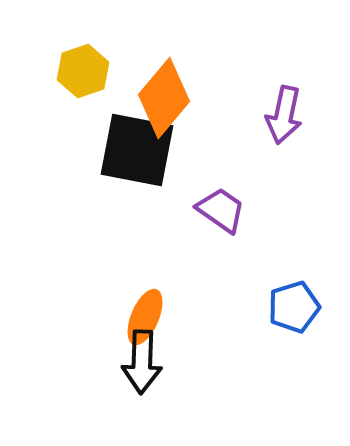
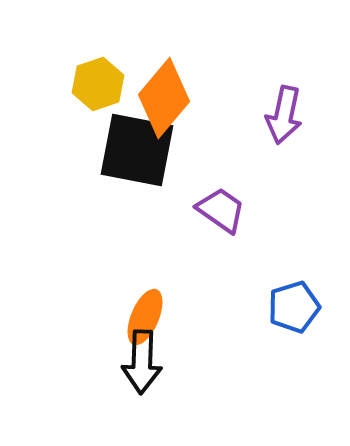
yellow hexagon: moved 15 px right, 13 px down
